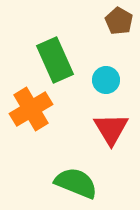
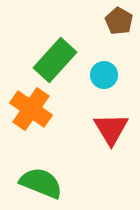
green rectangle: rotated 66 degrees clockwise
cyan circle: moved 2 px left, 5 px up
orange cross: rotated 24 degrees counterclockwise
green semicircle: moved 35 px left
